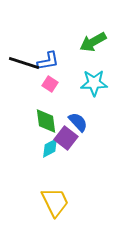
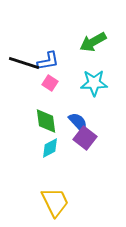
pink square: moved 1 px up
purple square: moved 19 px right
